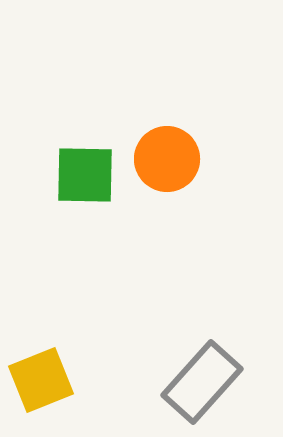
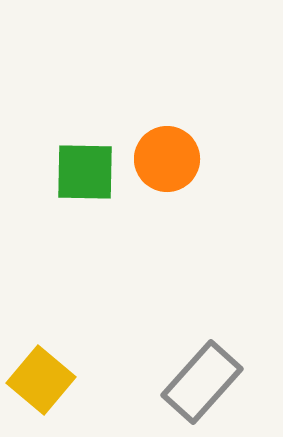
green square: moved 3 px up
yellow square: rotated 28 degrees counterclockwise
